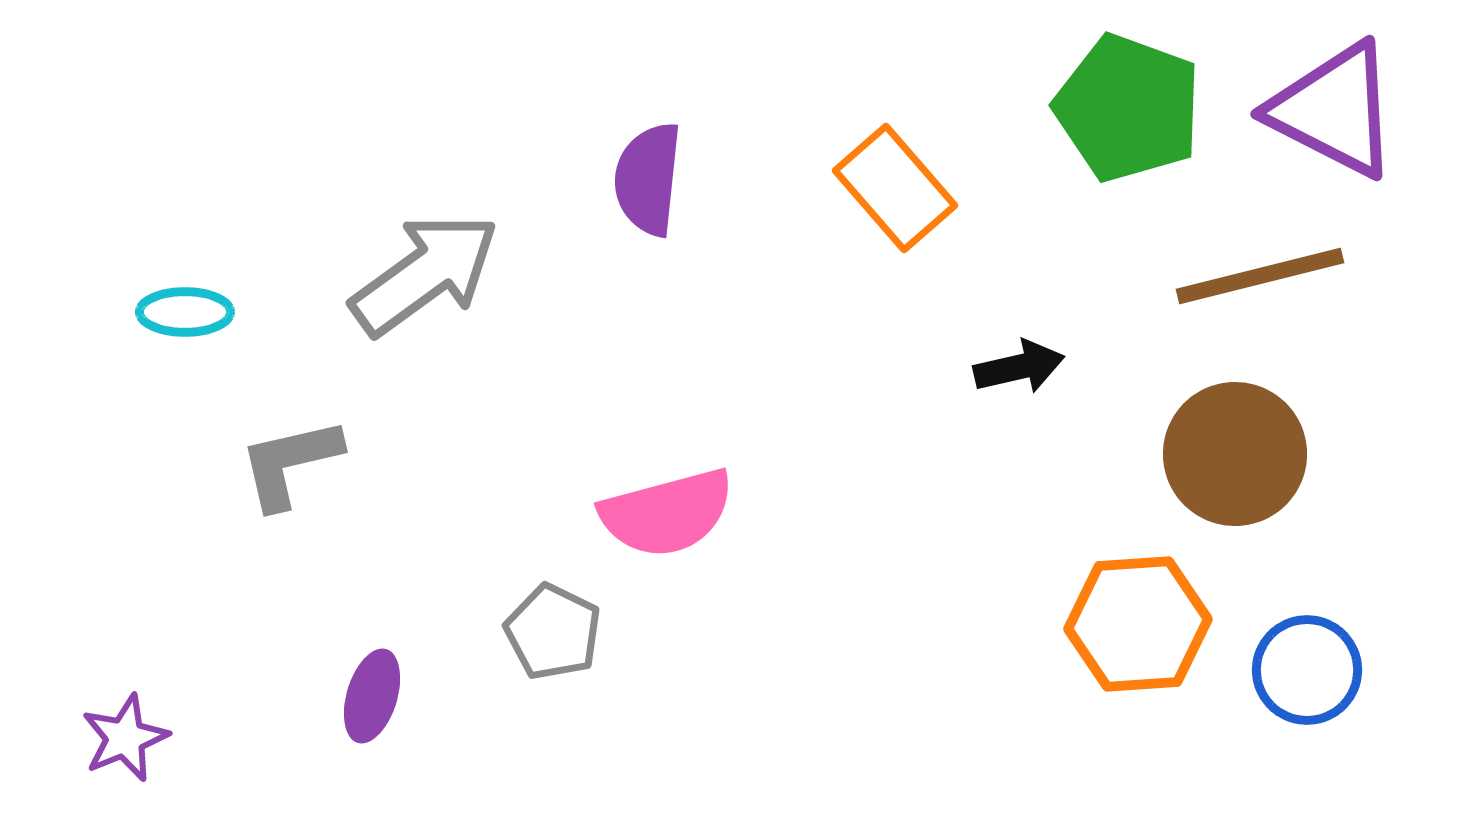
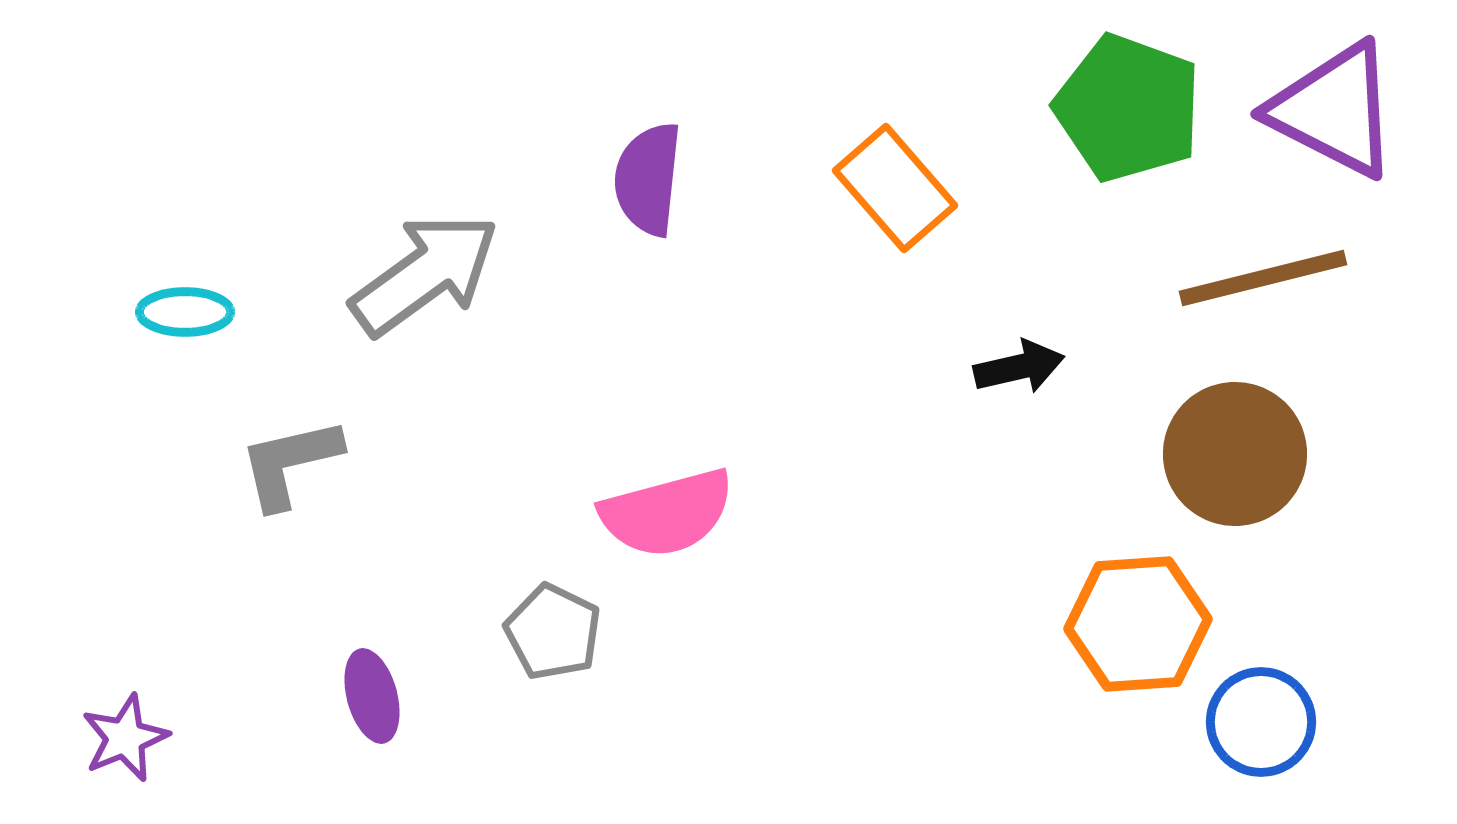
brown line: moved 3 px right, 2 px down
blue circle: moved 46 px left, 52 px down
purple ellipse: rotated 32 degrees counterclockwise
